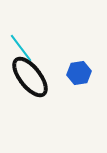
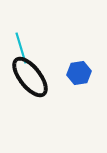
cyan line: rotated 20 degrees clockwise
